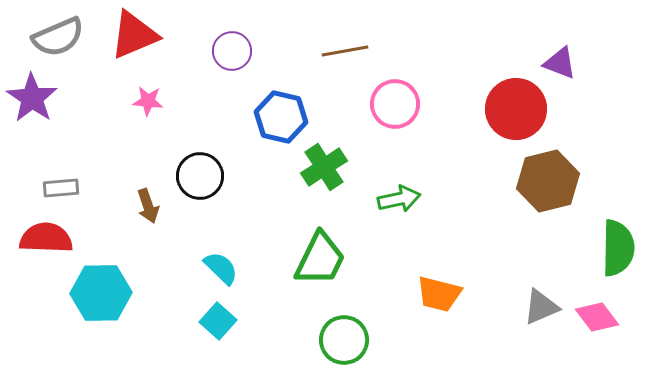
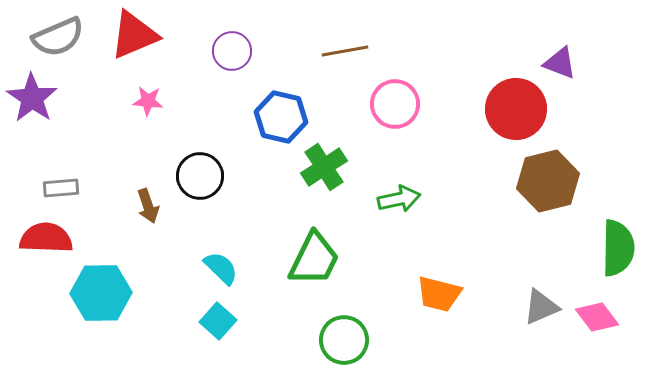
green trapezoid: moved 6 px left
